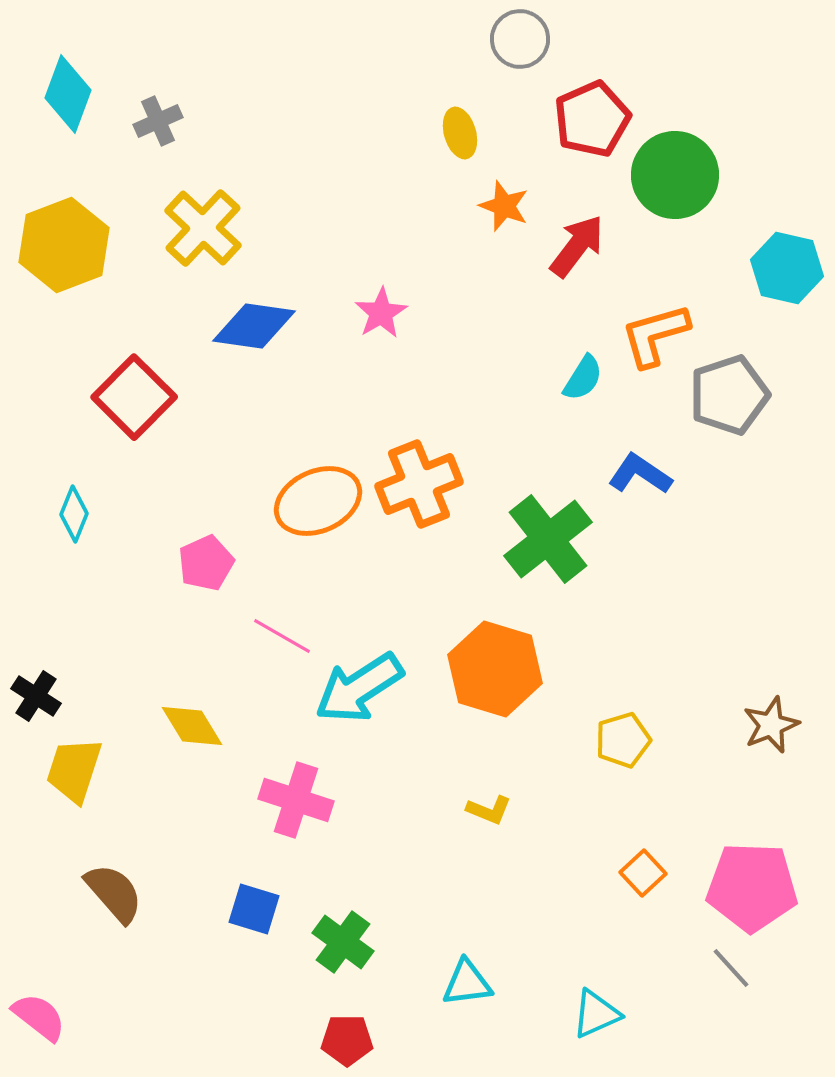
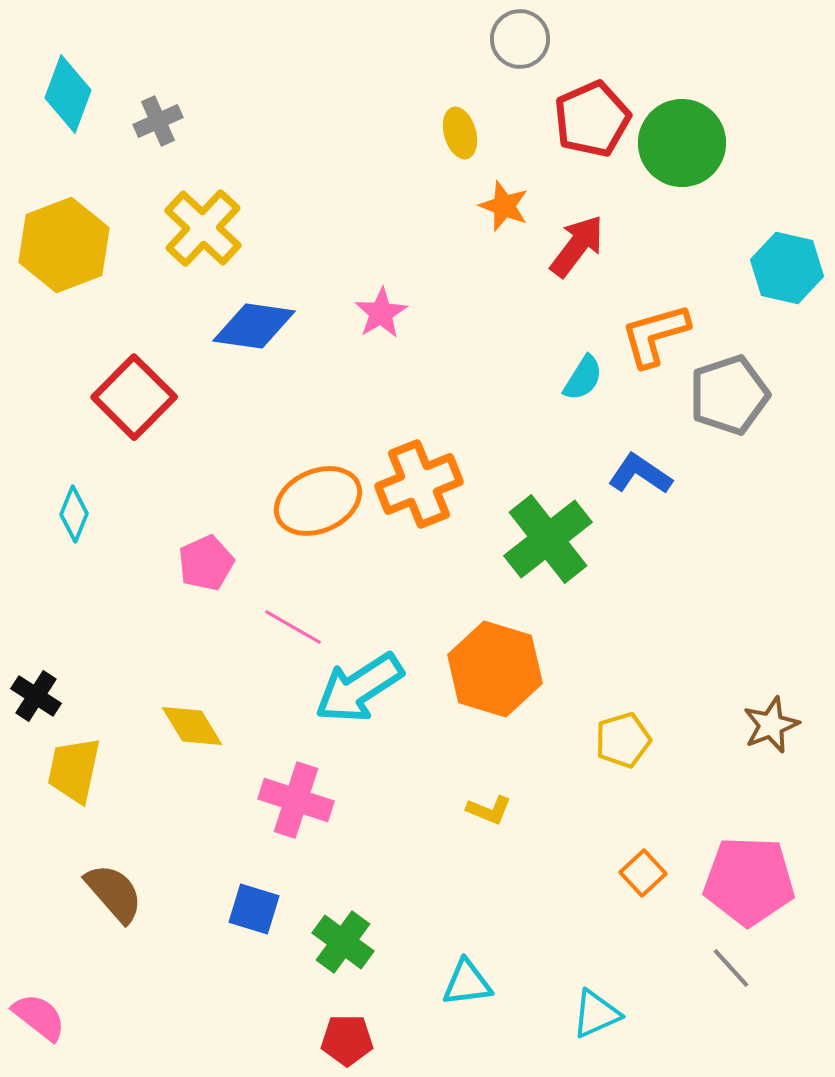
green circle at (675, 175): moved 7 px right, 32 px up
pink line at (282, 636): moved 11 px right, 9 px up
yellow trapezoid at (74, 770): rotated 6 degrees counterclockwise
pink pentagon at (752, 887): moved 3 px left, 6 px up
